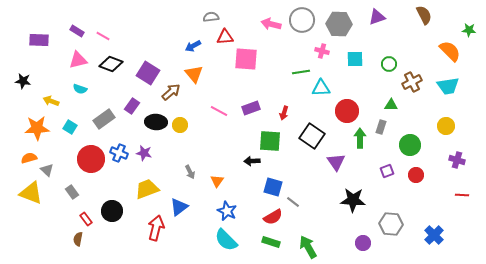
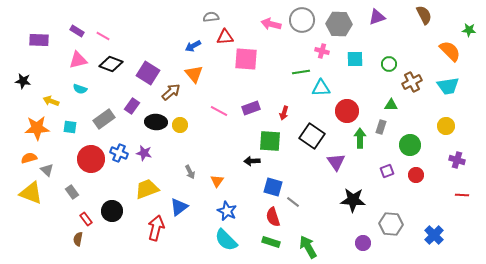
cyan square at (70, 127): rotated 24 degrees counterclockwise
red semicircle at (273, 217): rotated 102 degrees clockwise
